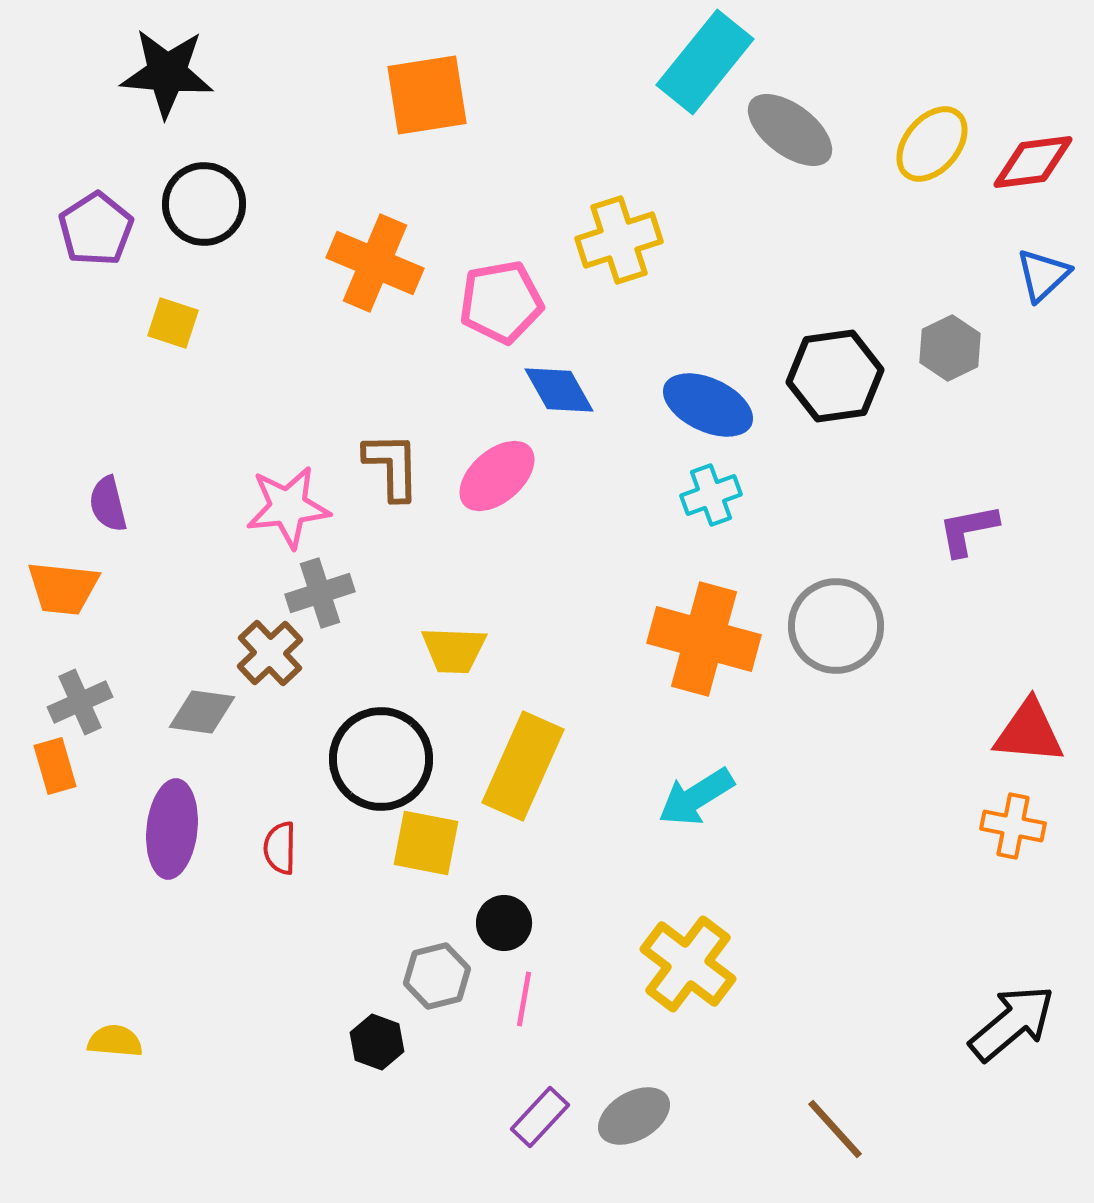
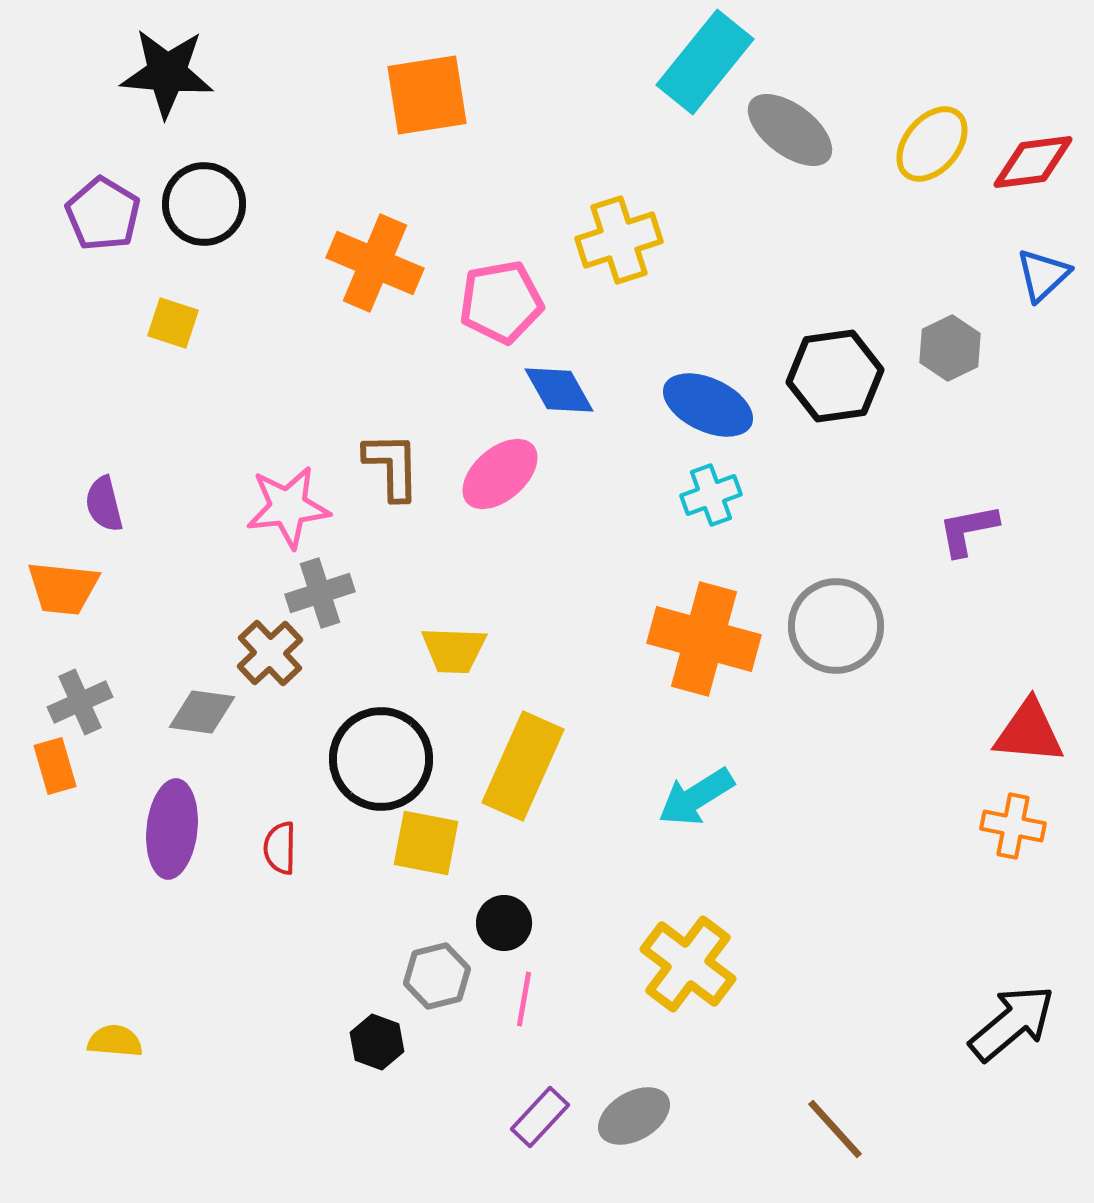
purple pentagon at (96, 229): moved 7 px right, 15 px up; rotated 8 degrees counterclockwise
pink ellipse at (497, 476): moved 3 px right, 2 px up
purple semicircle at (108, 504): moved 4 px left
